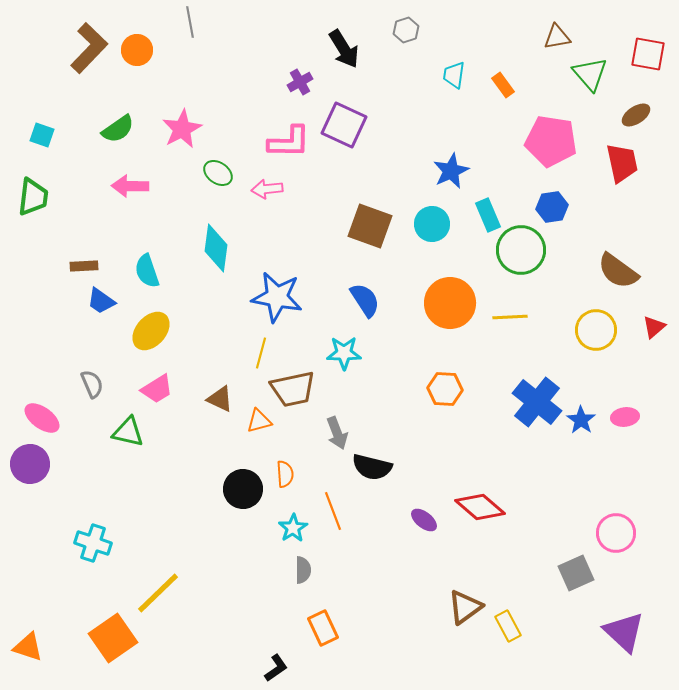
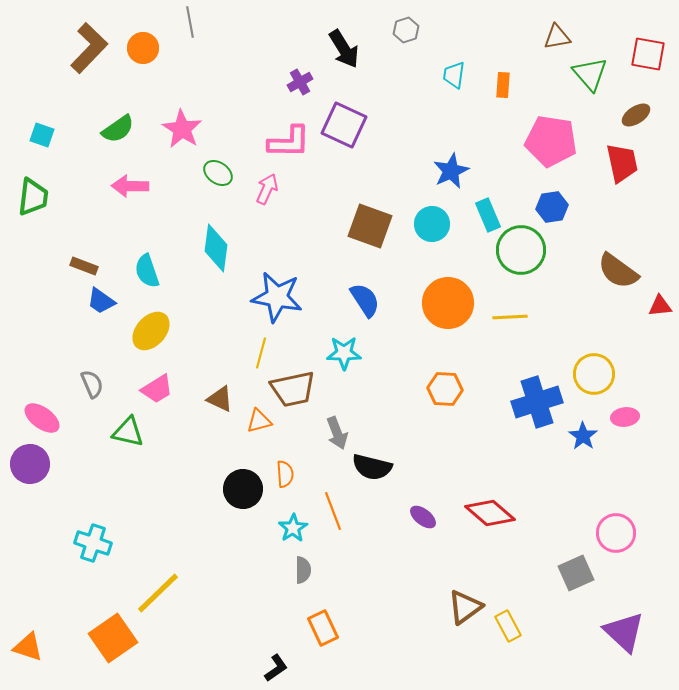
orange circle at (137, 50): moved 6 px right, 2 px up
orange rectangle at (503, 85): rotated 40 degrees clockwise
pink star at (182, 129): rotated 12 degrees counterclockwise
pink arrow at (267, 189): rotated 120 degrees clockwise
brown rectangle at (84, 266): rotated 24 degrees clockwise
orange circle at (450, 303): moved 2 px left
red triangle at (654, 327): moved 6 px right, 21 px up; rotated 35 degrees clockwise
yellow circle at (596, 330): moved 2 px left, 44 px down
blue cross at (537, 402): rotated 33 degrees clockwise
blue star at (581, 420): moved 2 px right, 16 px down
red diamond at (480, 507): moved 10 px right, 6 px down
purple ellipse at (424, 520): moved 1 px left, 3 px up
